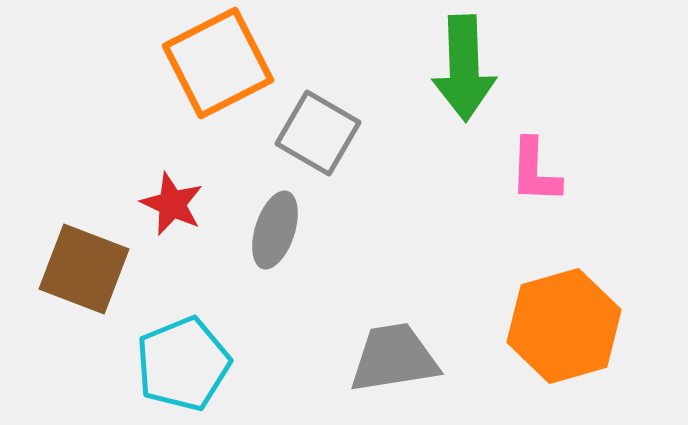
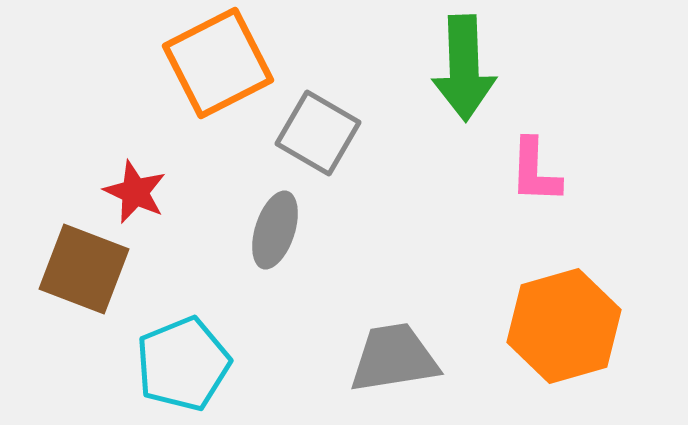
red star: moved 37 px left, 12 px up
